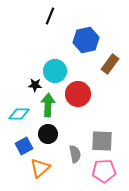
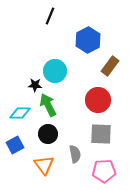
blue hexagon: moved 2 px right; rotated 15 degrees counterclockwise
brown rectangle: moved 2 px down
red circle: moved 20 px right, 6 px down
green arrow: rotated 30 degrees counterclockwise
cyan diamond: moved 1 px right, 1 px up
gray square: moved 1 px left, 7 px up
blue square: moved 9 px left, 1 px up
orange triangle: moved 4 px right, 3 px up; rotated 25 degrees counterclockwise
